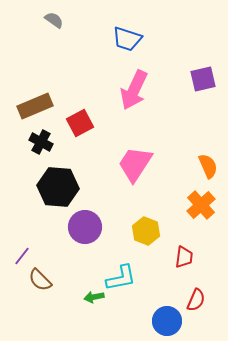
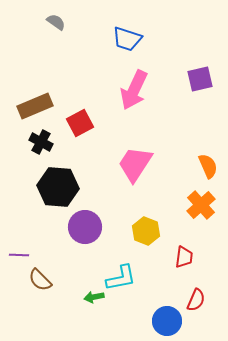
gray semicircle: moved 2 px right, 2 px down
purple square: moved 3 px left
purple line: moved 3 px left, 1 px up; rotated 54 degrees clockwise
